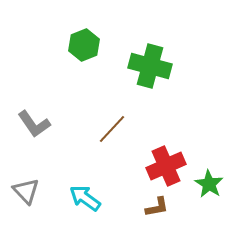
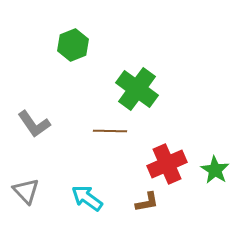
green hexagon: moved 11 px left
green cross: moved 13 px left, 23 px down; rotated 21 degrees clockwise
brown line: moved 2 px left, 2 px down; rotated 48 degrees clockwise
red cross: moved 1 px right, 2 px up
green star: moved 6 px right, 14 px up
cyan arrow: moved 2 px right
brown L-shape: moved 10 px left, 5 px up
